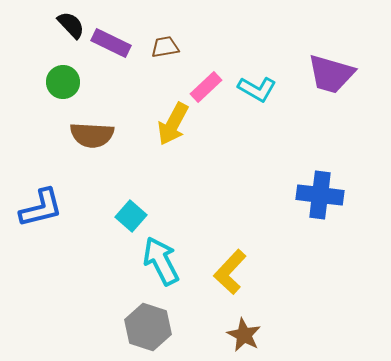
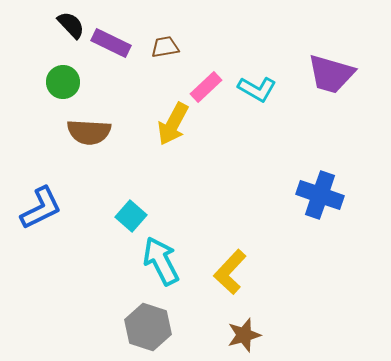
brown semicircle: moved 3 px left, 3 px up
blue cross: rotated 12 degrees clockwise
blue L-shape: rotated 12 degrees counterclockwise
brown star: rotated 28 degrees clockwise
